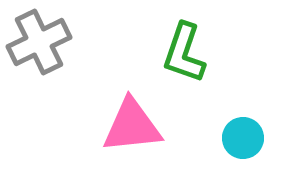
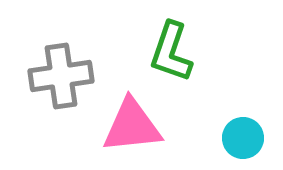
gray cross: moved 22 px right, 34 px down; rotated 18 degrees clockwise
green L-shape: moved 13 px left, 1 px up
